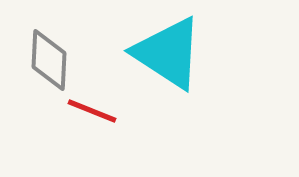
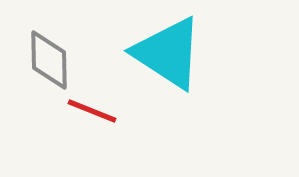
gray diamond: rotated 4 degrees counterclockwise
